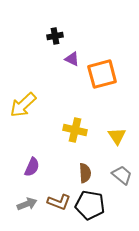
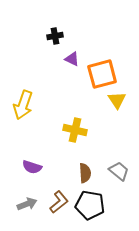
yellow arrow: rotated 28 degrees counterclockwise
yellow triangle: moved 36 px up
purple semicircle: rotated 84 degrees clockwise
gray trapezoid: moved 3 px left, 4 px up
brown L-shape: rotated 60 degrees counterclockwise
